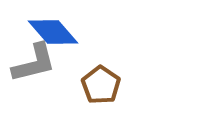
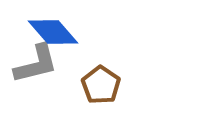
gray L-shape: moved 2 px right, 1 px down
